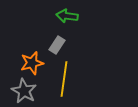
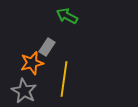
green arrow: rotated 20 degrees clockwise
gray rectangle: moved 10 px left, 2 px down
